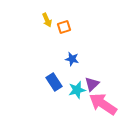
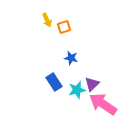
blue star: moved 1 px left, 1 px up
